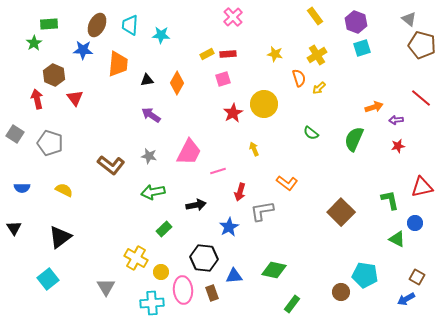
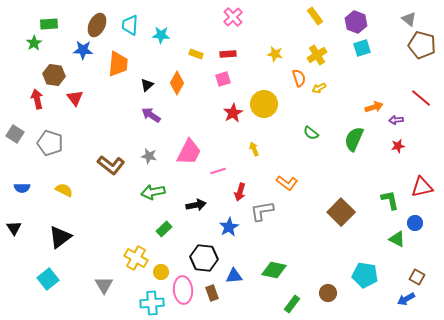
yellow rectangle at (207, 54): moved 11 px left; rotated 48 degrees clockwise
brown hexagon at (54, 75): rotated 15 degrees counterclockwise
black triangle at (147, 80): moved 5 px down; rotated 32 degrees counterclockwise
yellow arrow at (319, 88): rotated 16 degrees clockwise
gray triangle at (106, 287): moved 2 px left, 2 px up
brown circle at (341, 292): moved 13 px left, 1 px down
